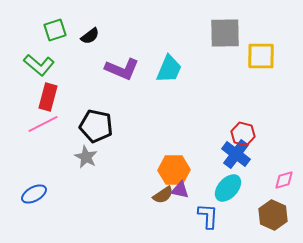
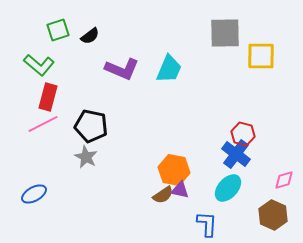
green square: moved 3 px right
black pentagon: moved 5 px left
orange hexagon: rotated 12 degrees clockwise
blue L-shape: moved 1 px left, 8 px down
